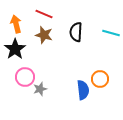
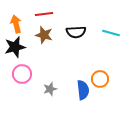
red line: rotated 30 degrees counterclockwise
black semicircle: rotated 96 degrees counterclockwise
black star: moved 2 px up; rotated 20 degrees clockwise
pink circle: moved 3 px left, 3 px up
gray star: moved 10 px right
